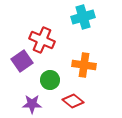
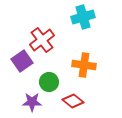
red cross: rotated 30 degrees clockwise
green circle: moved 1 px left, 2 px down
purple star: moved 2 px up
